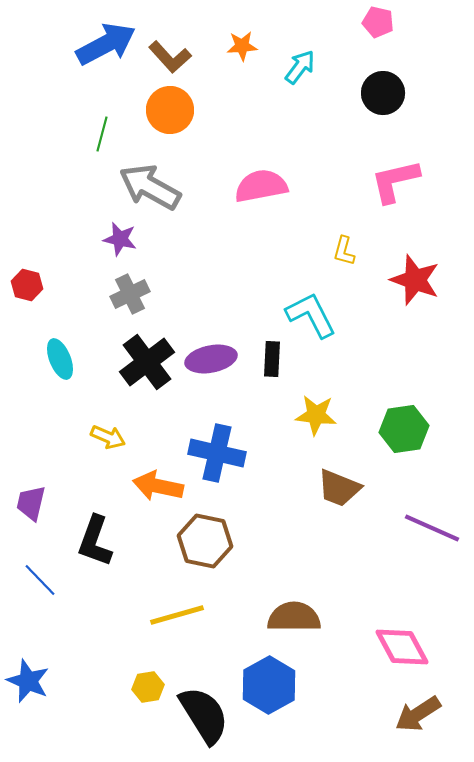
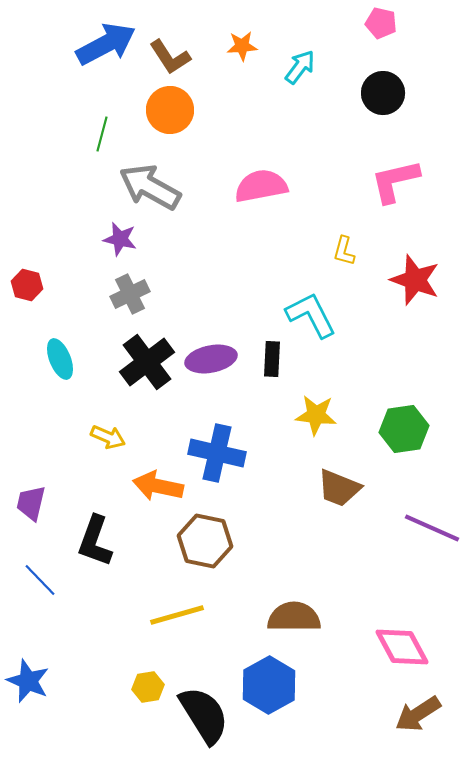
pink pentagon: moved 3 px right, 1 px down
brown L-shape: rotated 9 degrees clockwise
